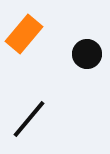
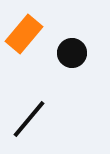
black circle: moved 15 px left, 1 px up
